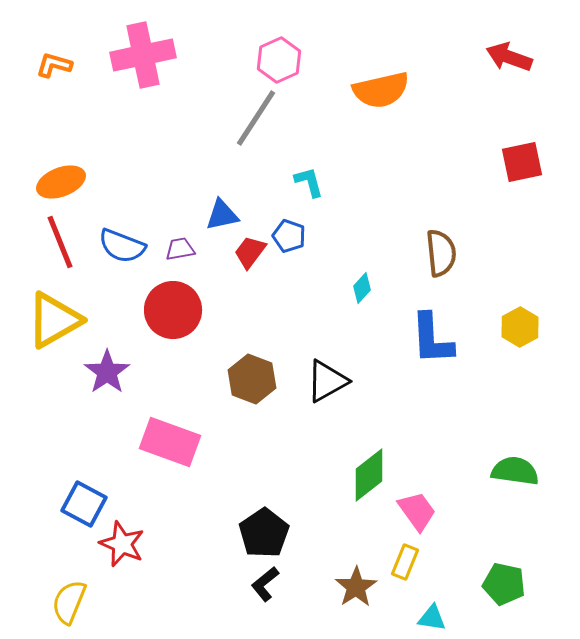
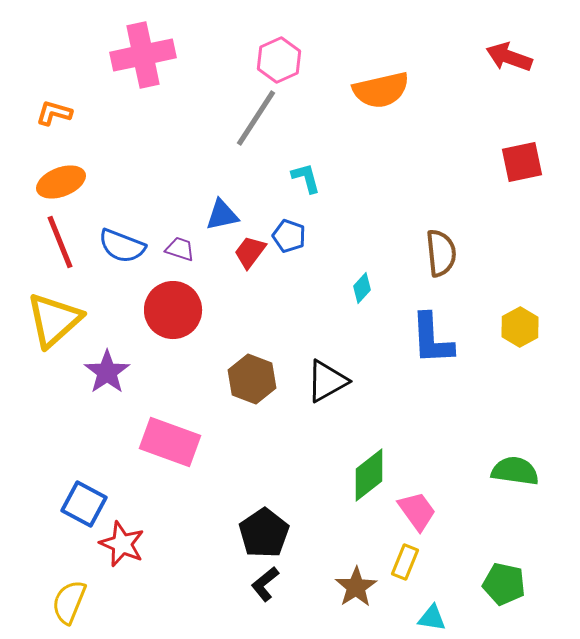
orange L-shape: moved 48 px down
cyan L-shape: moved 3 px left, 4 px up
purple trapezoid: rotated 28 degrees clockwise
yellow triangle: rotated 12 degrees counterclockwise
